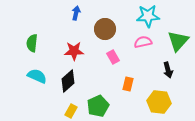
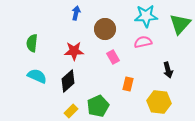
cyan star: moved 2 px left
green triangle: moved 2 px right, 17 px up
yellow rectangle: rotated 16 degrees clockwise
